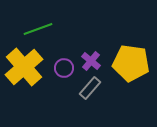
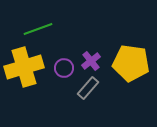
purple cross: rotated 12 degrees clockwise
yellow cross: rotated 24 degrees clockwise
gray rectangle: moved 2 px left
